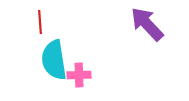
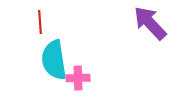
purple arrow: moved 3 px right, 1 px up
pink cross: moved 1 px left, 3 px down
